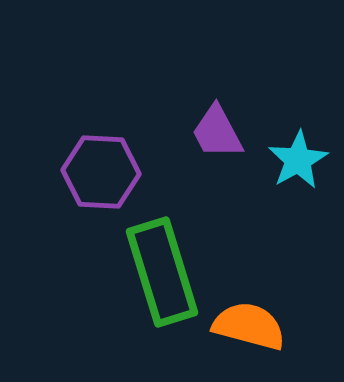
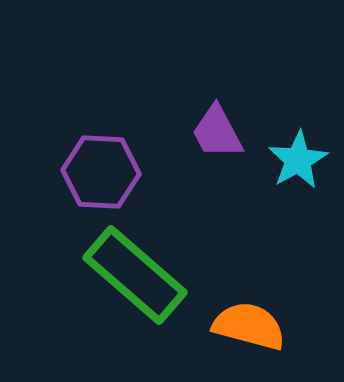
green rectangle: moved 27 px left, 3 px down; rotated 32 degrees counterclockwise
